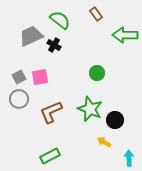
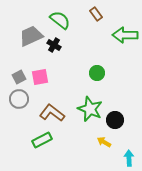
brown L-shape: moved 1 px right, 1 px down; rotated 60 degrees clockwise
green rectangle: moved 8 px left, 16 px up
